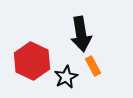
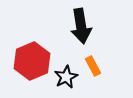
black arrow: moved 8 px up
red hexagon: rotated 12 degrees clockwise
